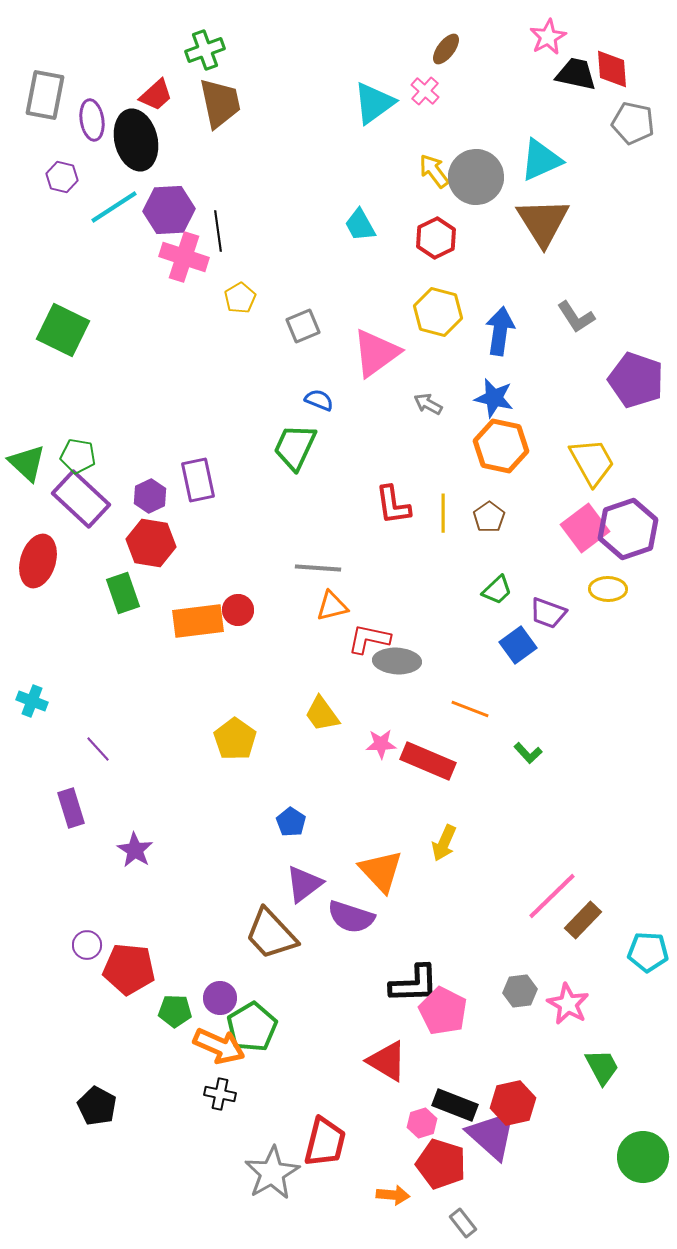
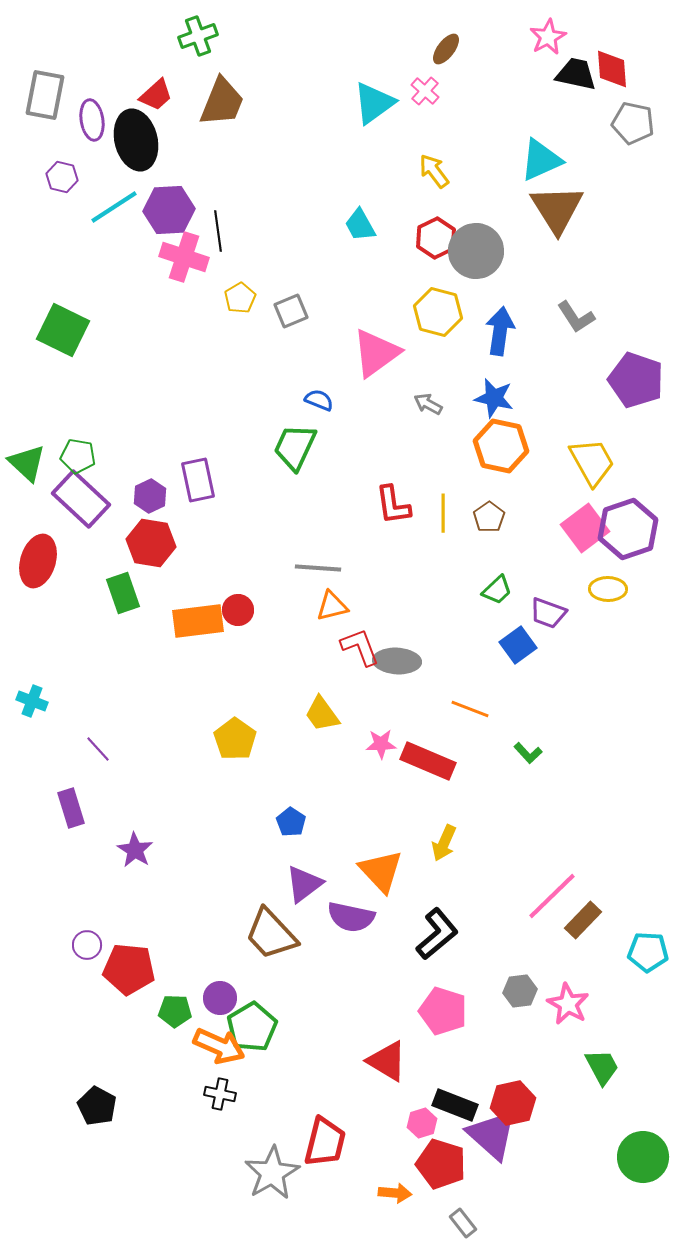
green cross at (205, 50): moved 7 px left, 14 px up
brown trapezoid at (220, 103): moved 2 px right, 1 px up; rotated 34 degrees clockwise
gray circle at (476, 177): moved 74 px down
brown triangle at (543, 222): moved 14 px right, 13 px up
gray square at (303, 326): moved 12 px left, 15 px up
red L-shape at (369, 639): moved 9 px left, 8 px down; rotated 57 degrees clockwise
purple semicircle at (351, 917): rotated 6 degrees counterclockwise
black L-shape at (414, 984): moved 23 px right, 50 px up; rotated 38 degrees counterclockwise
pink pentagon at (443, 1011): rotated 9 degrees counterclockwise
orange arrow at (393, 1195): moved 2 px right, 2 px up
